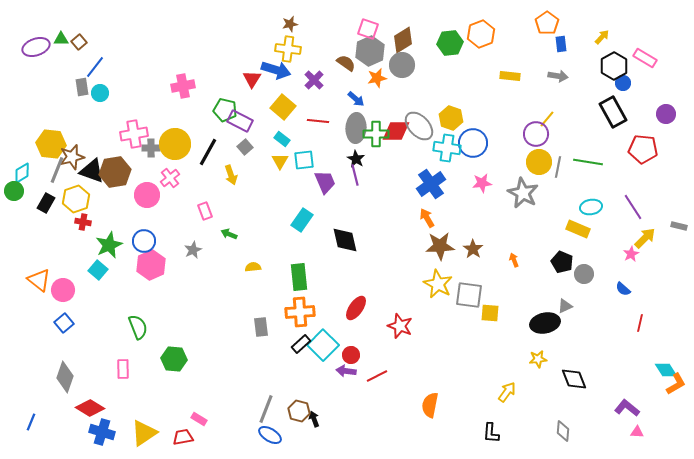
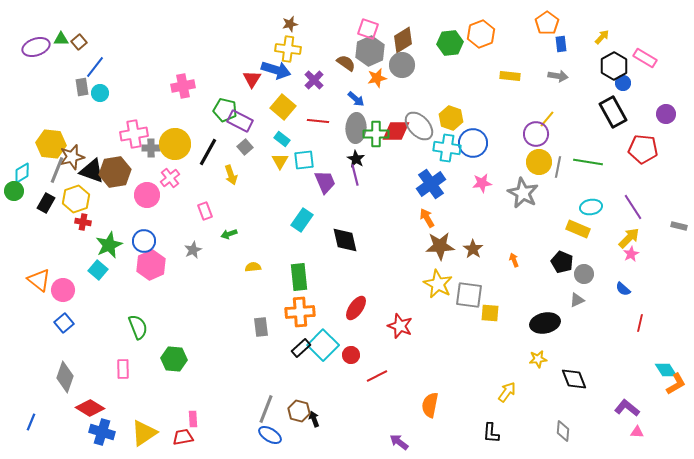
green arrow at (229, 234): rotated 42 degrees counterclockwise
yellow arrow at (645, 238): moved 16 px left
gray triangle at (565, 306): moved 12 px right, 6 px up
black rectangle at (301, 344): moved 4 px down
purple arrow at (346, 371): moved 53 px right, 71 px down; rotated 30 degrees clockwise
pink rectangle at (199, 419): moved 6 px left; rotated 56 degrees clockwise
